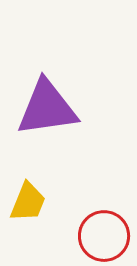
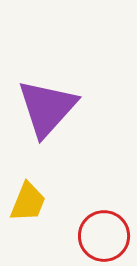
purple triangle: rotated 40 degrees counterclockwise
